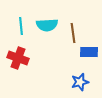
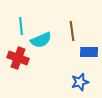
cyan semicircle: moved 6 px left, 15 px down; rotated 20 degrees counterclockwise
brown line: moved 1 px left, 2 px up
